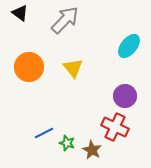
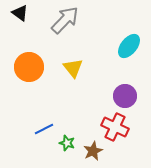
blue line: moved 4 px up
brown star: moved 1 px right, 1 px down; rotated 18 degrees clockwise
